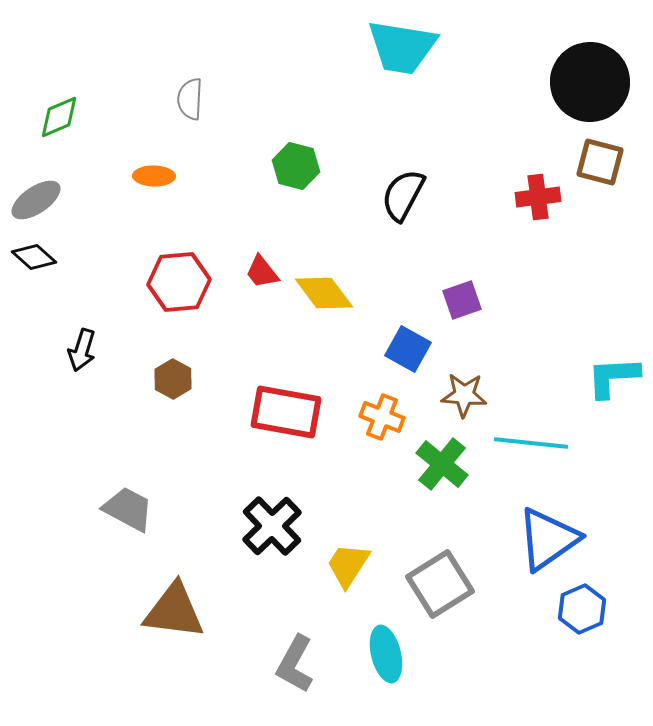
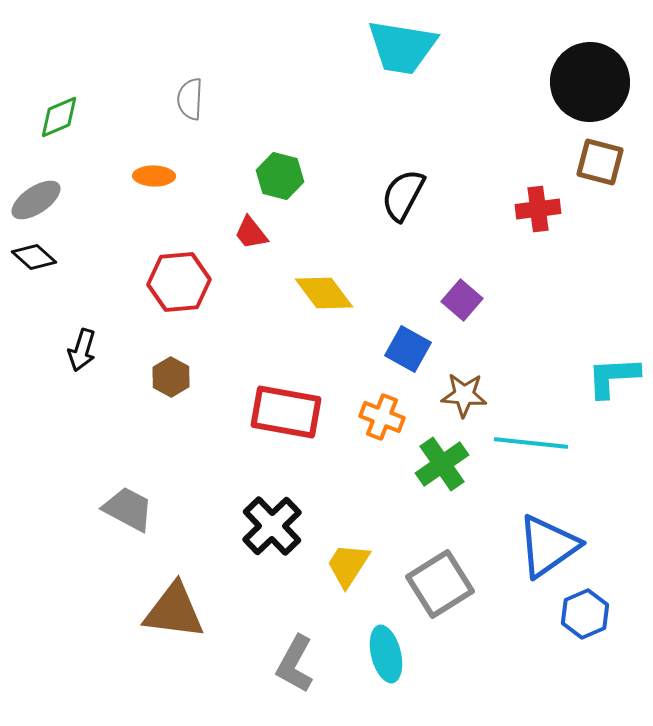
green hexagon: moved 16 px left, 10 px down
red cross: moved 12 px down
red trapezoid: moved 11 px left, 39 px up
purple square: rotated 30 degrees counterclockwise
brown hexagon: moved 2 px left, 2 px up
green cross: rotated 16 degrees clockwise
blue triangle: moved 7 px down
blue hexagon: moved 3 px right, 5 px down
